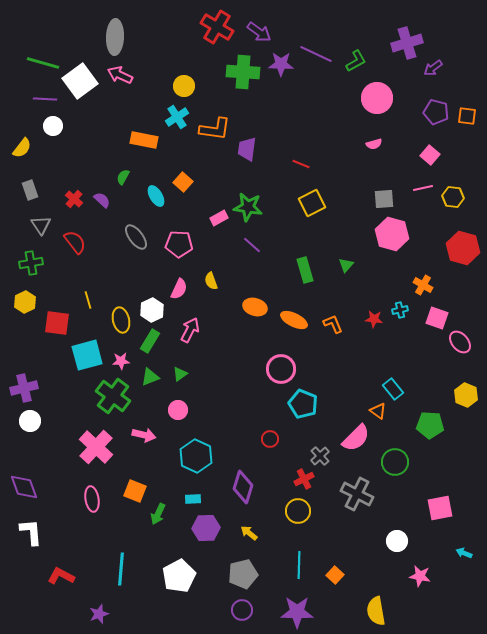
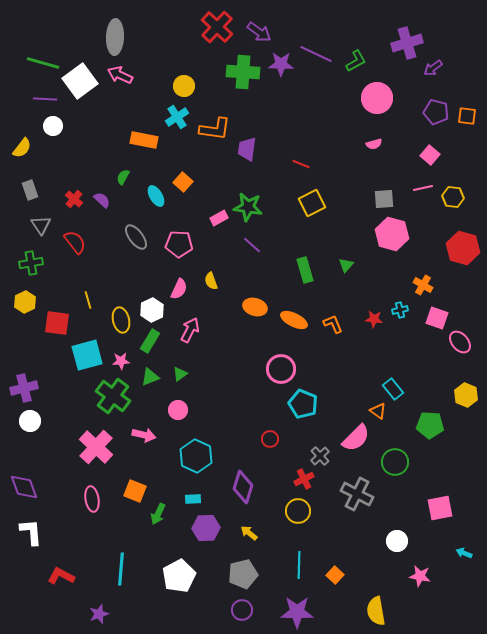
red cross at (217, 27): rotated 12 degrees clockwise
